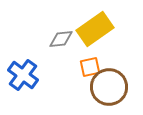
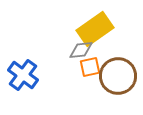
gray diamond: moved 20 px right, 11 px down
brown circle: moved 9 px right, 11 px up
